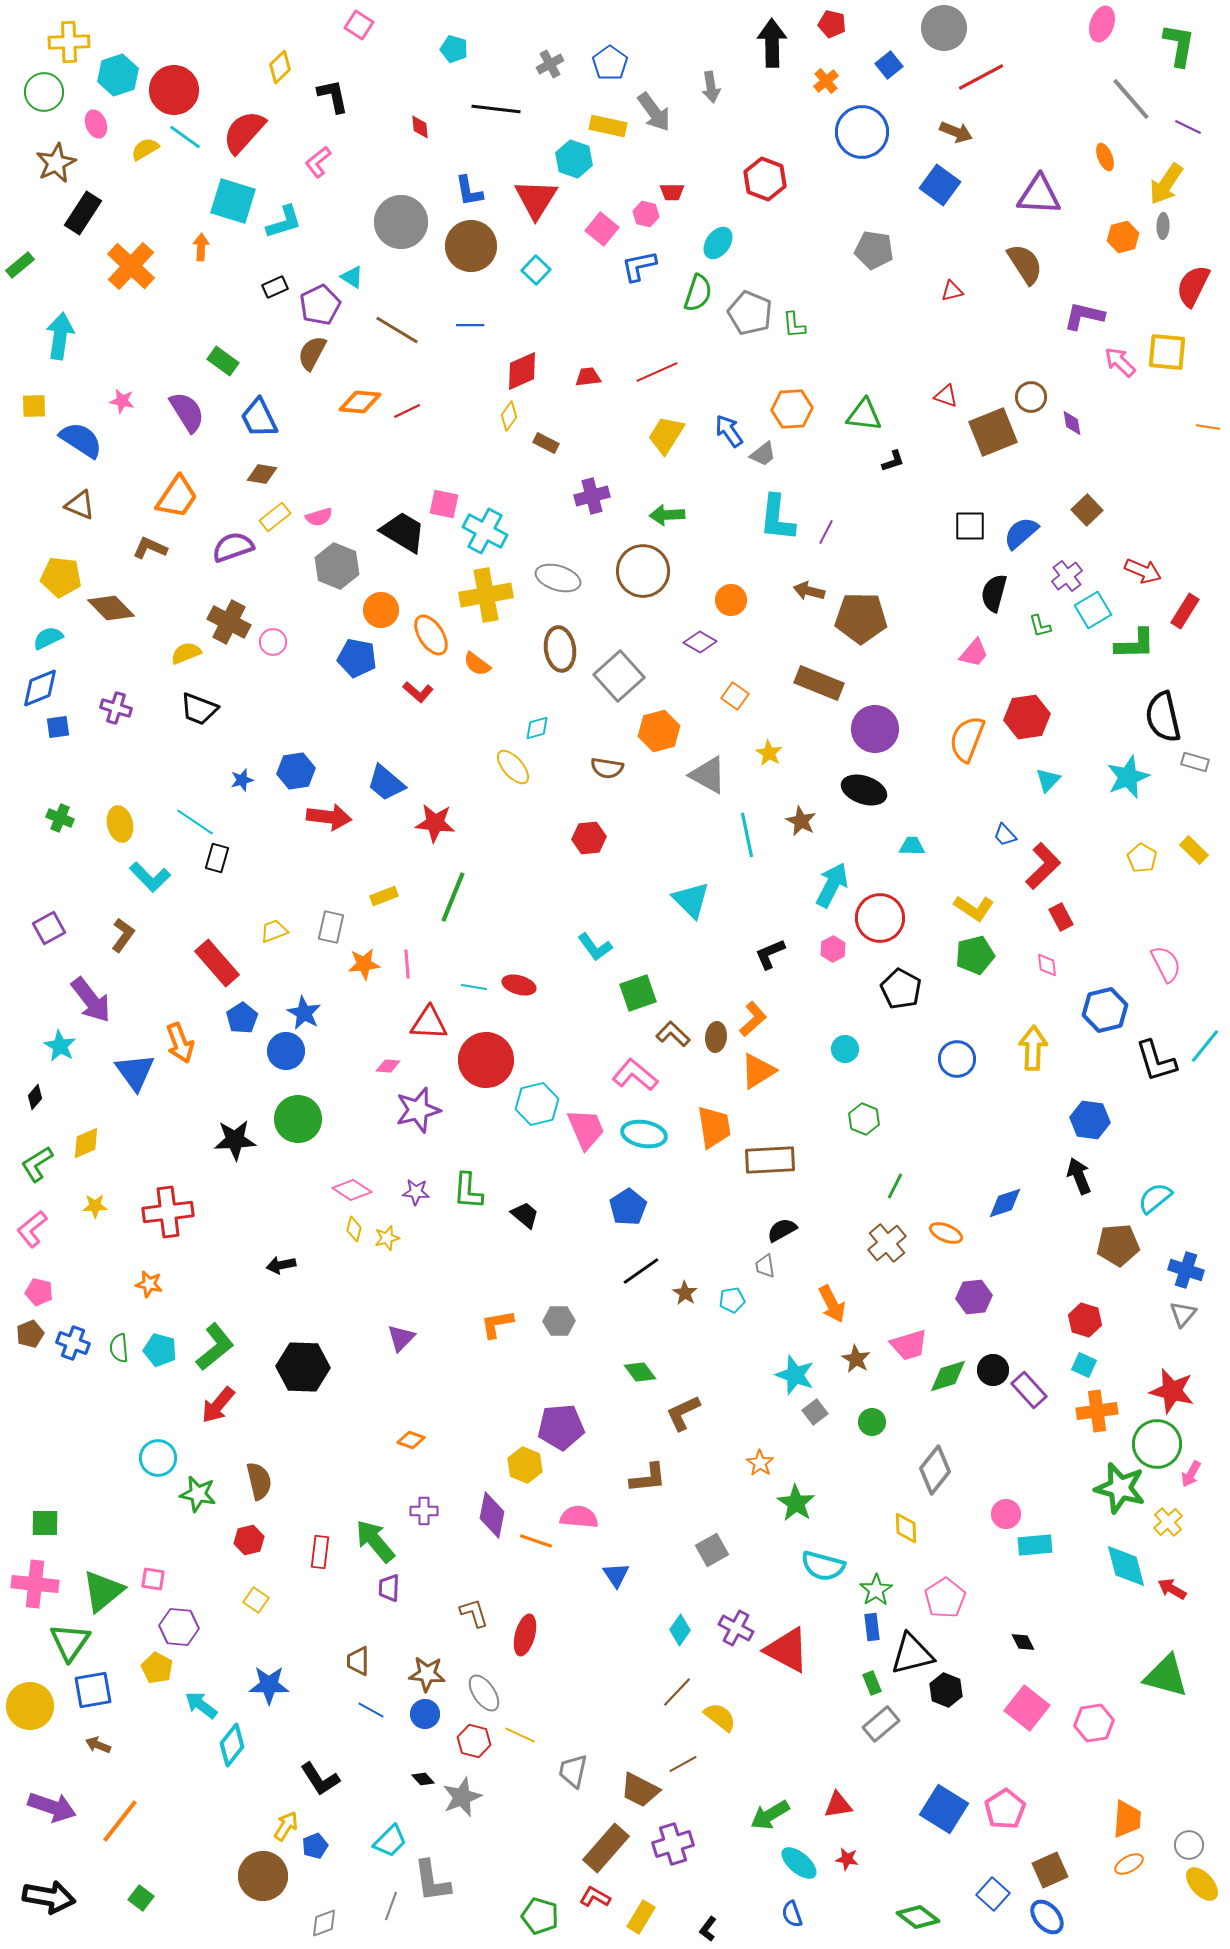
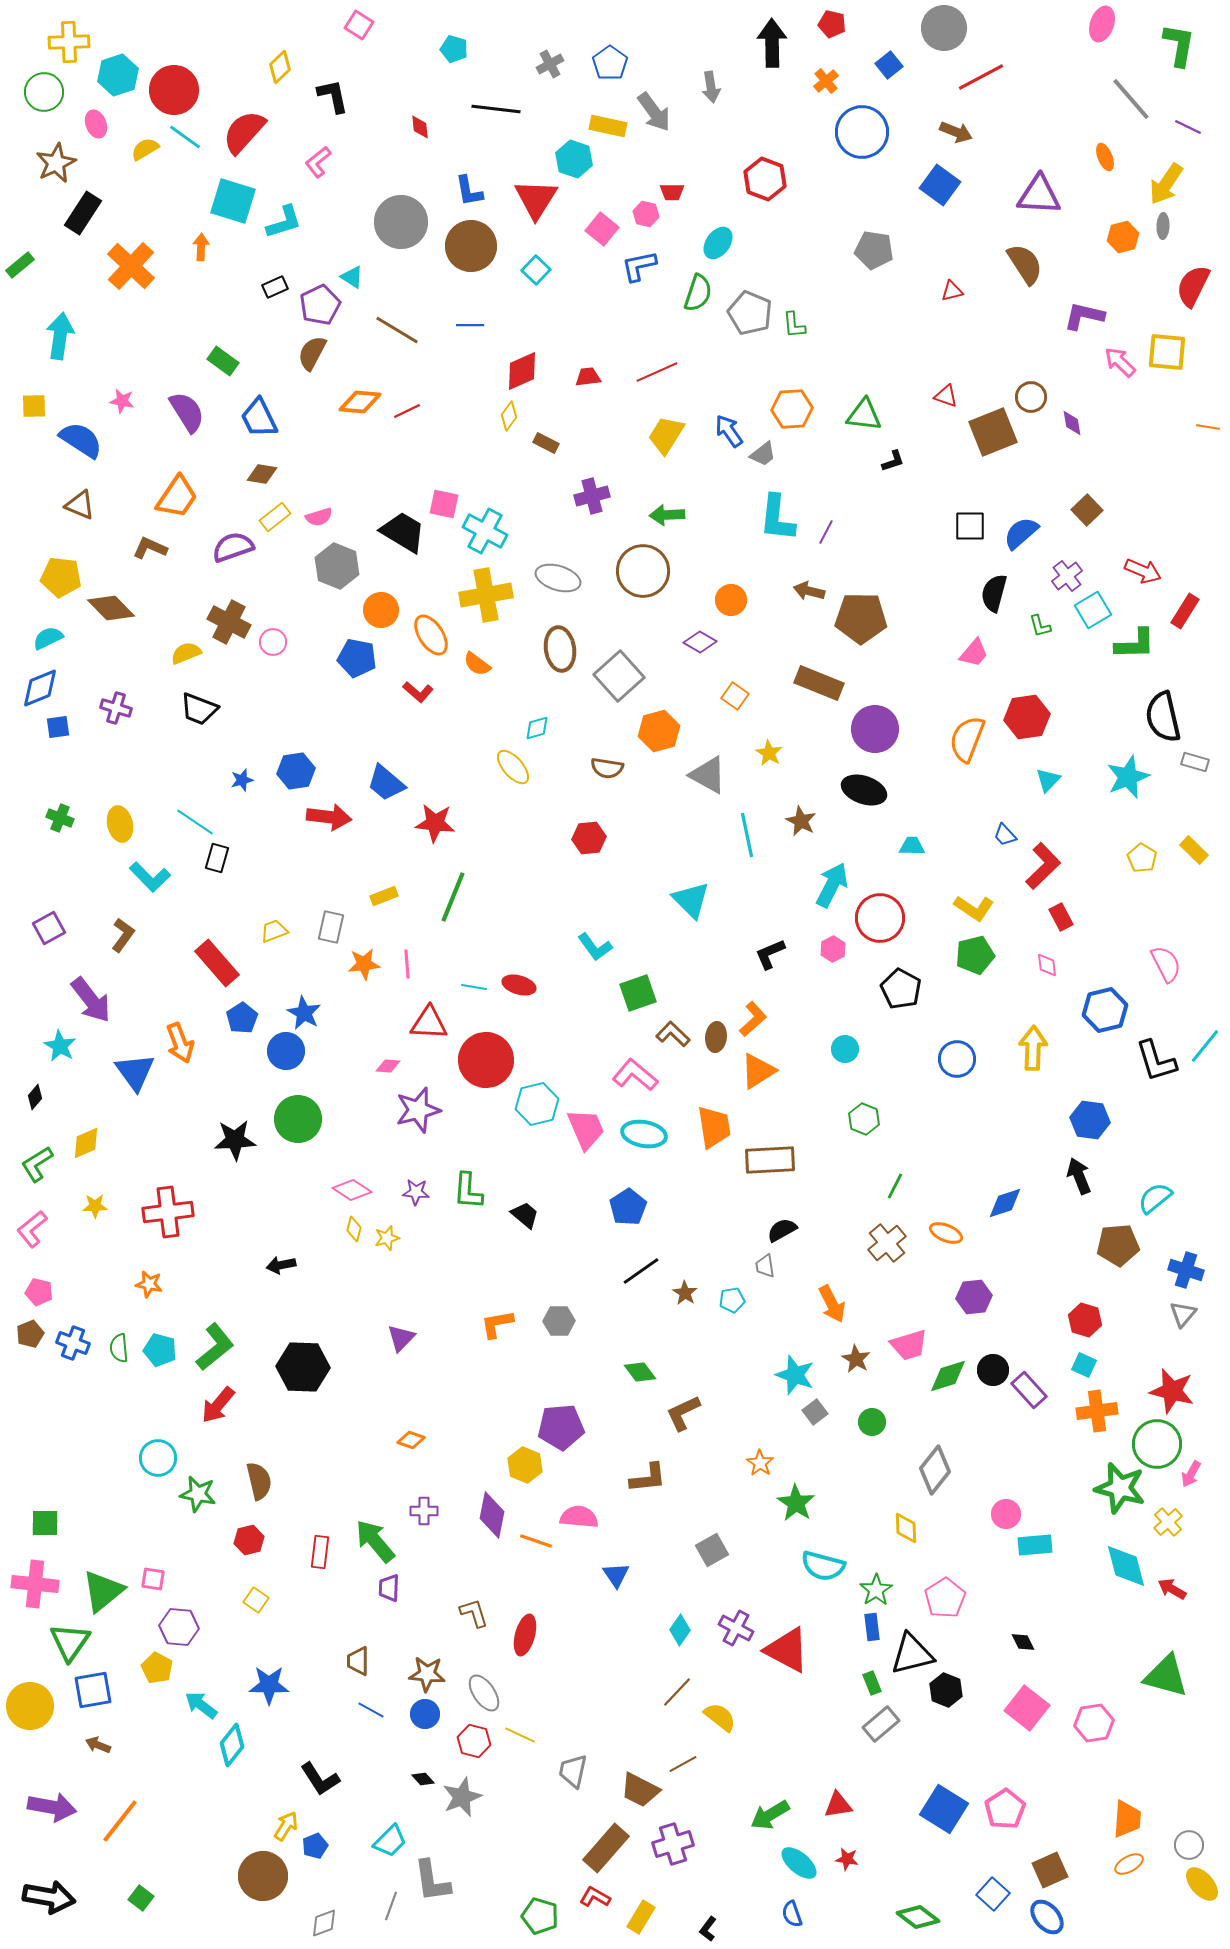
purple arrow at (52, 1807): rotated 9 degrees counterclockwise
